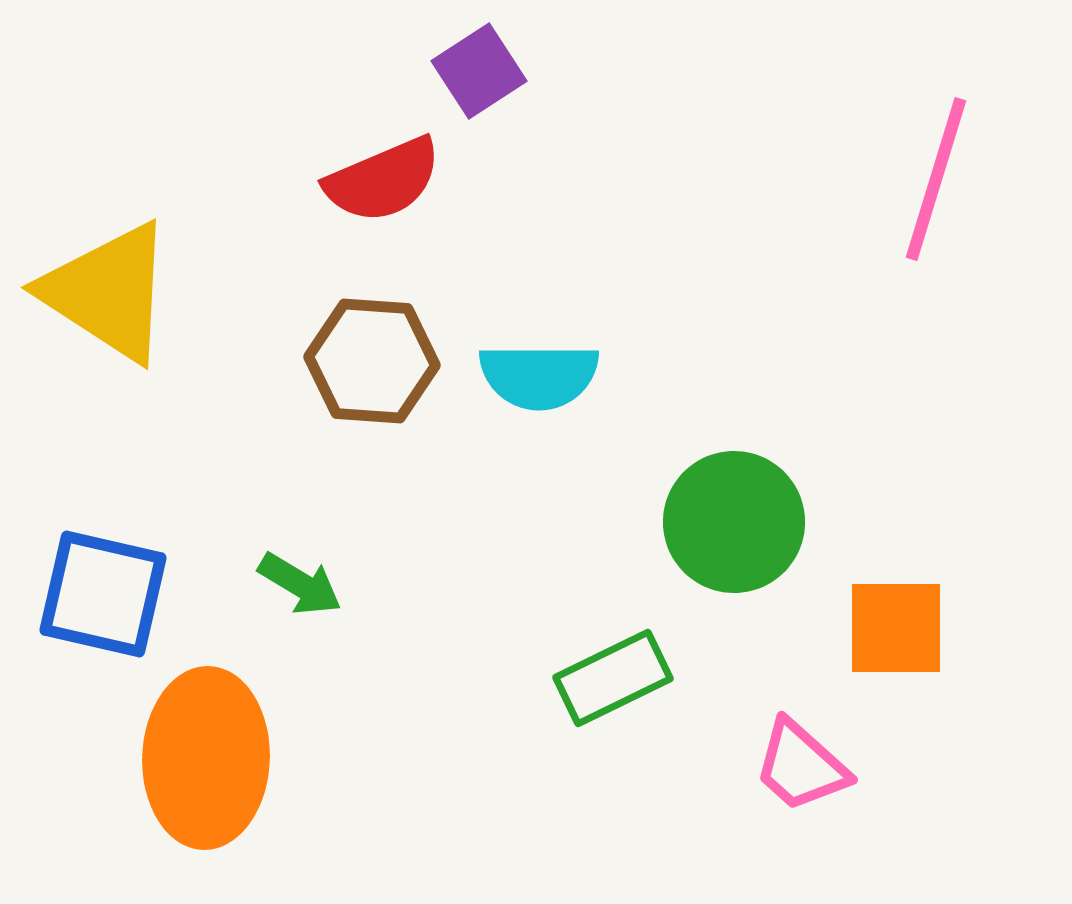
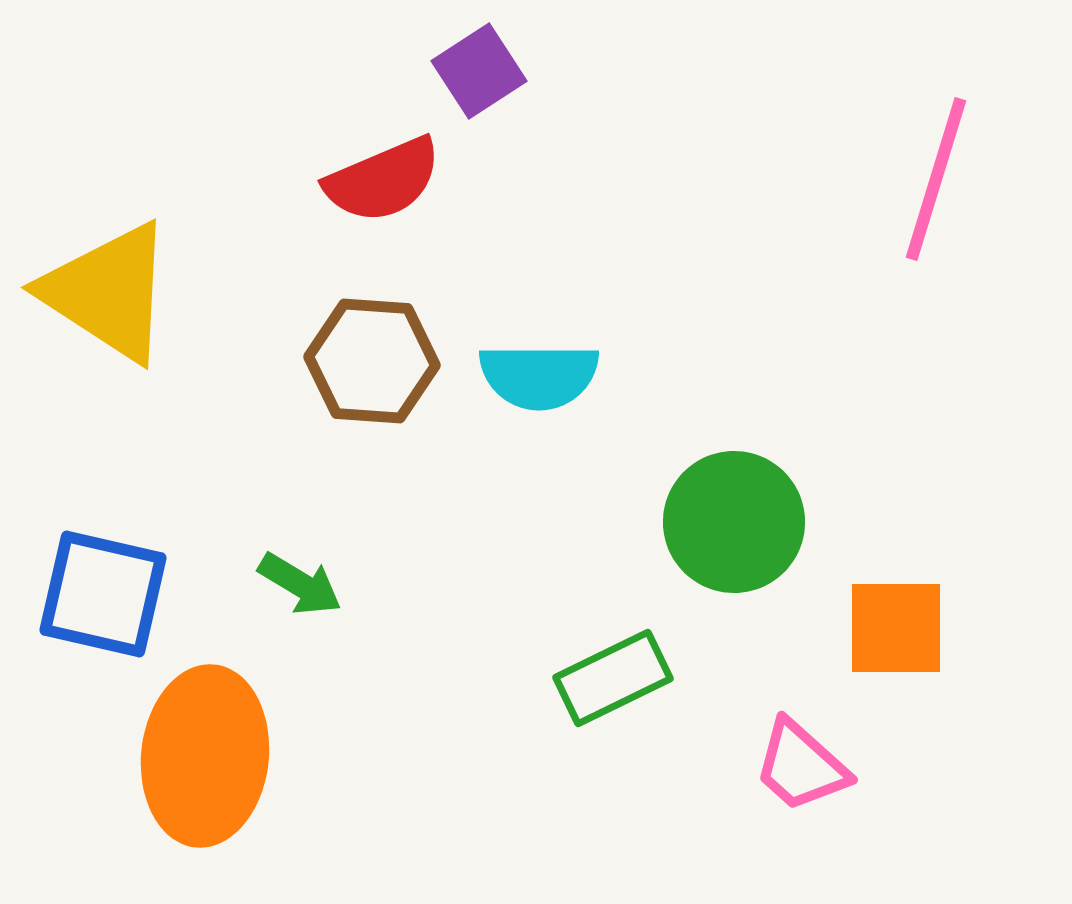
orange ellipse: moved 1 px left, 2 px up; rotated 4 degrees clockwise
